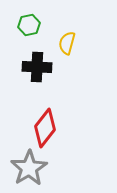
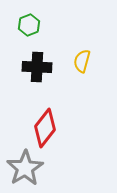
green hexagon: rotated 10 degrees counterclockwise
yellow semicircle: moved 15 px right, 18 px down
gray star: moved 4 px left
